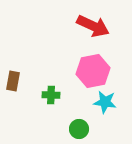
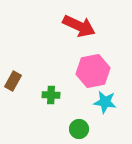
red arrow: moved 14 px left
brown rectangle: rotated 18 degrees clockwise
